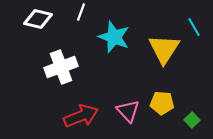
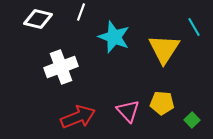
red arrow: moved 3 px left, 1 px down
